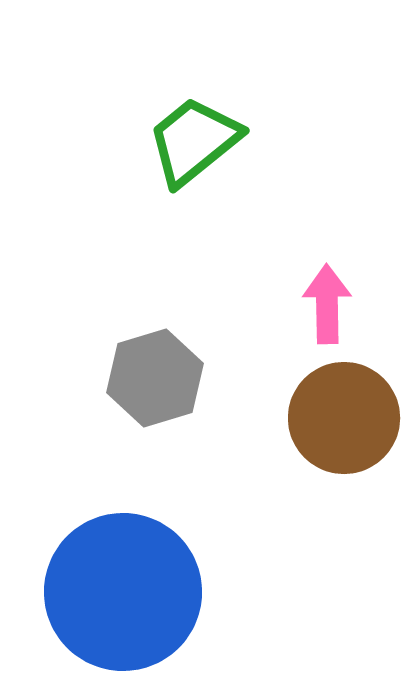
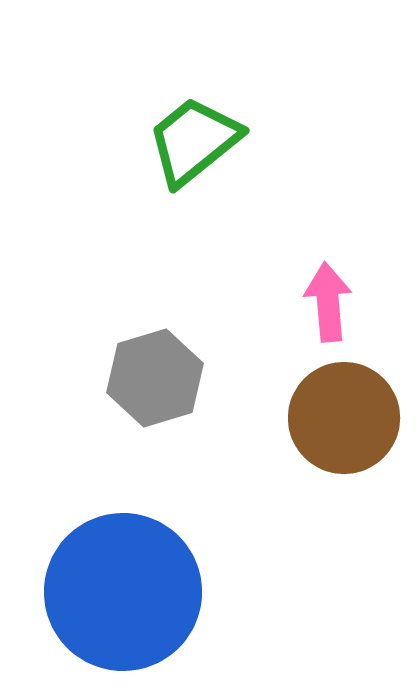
pink arrow: moved 1 px right, 2 px up; rotated 4 degrees counterclockwise
